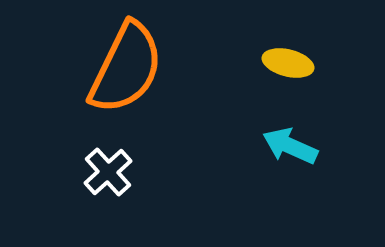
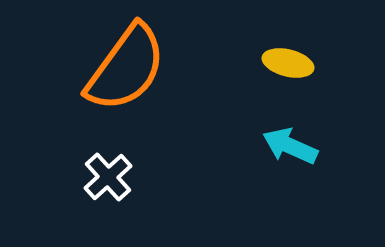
orange semicircle: rotated 10 degrees clockwise
white cross: moved 5 px down
